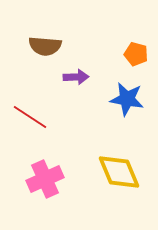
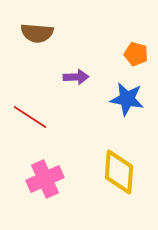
brown semicircle: moved 8 px left, 13 px up
yellow diamond: rotated 27 degrees clockwise
